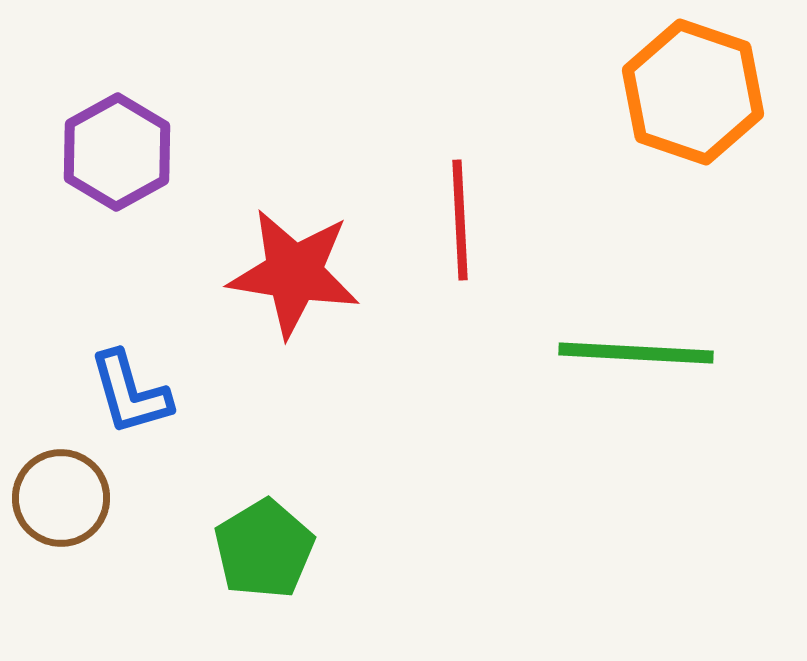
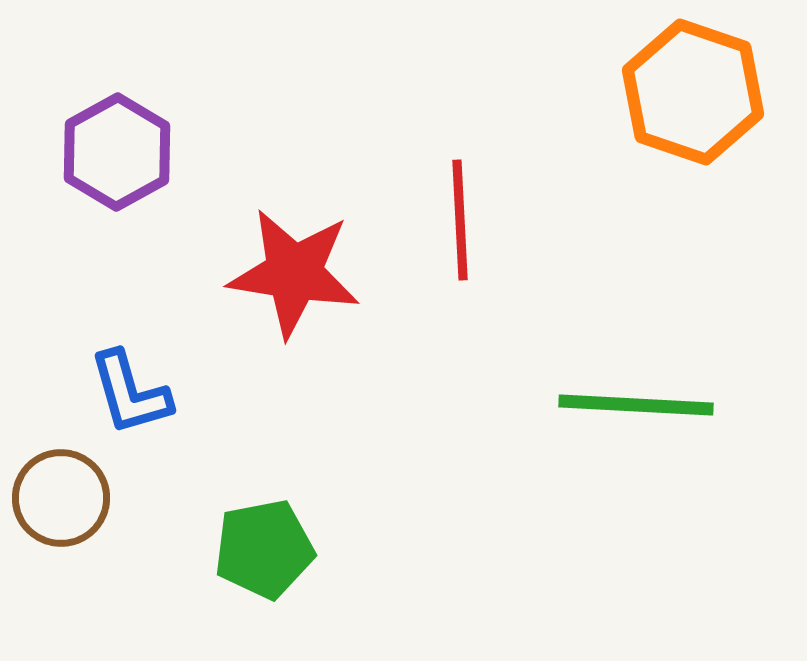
green line: moved 52 px down
green pentagon: rotated 20 degrees clockwise
